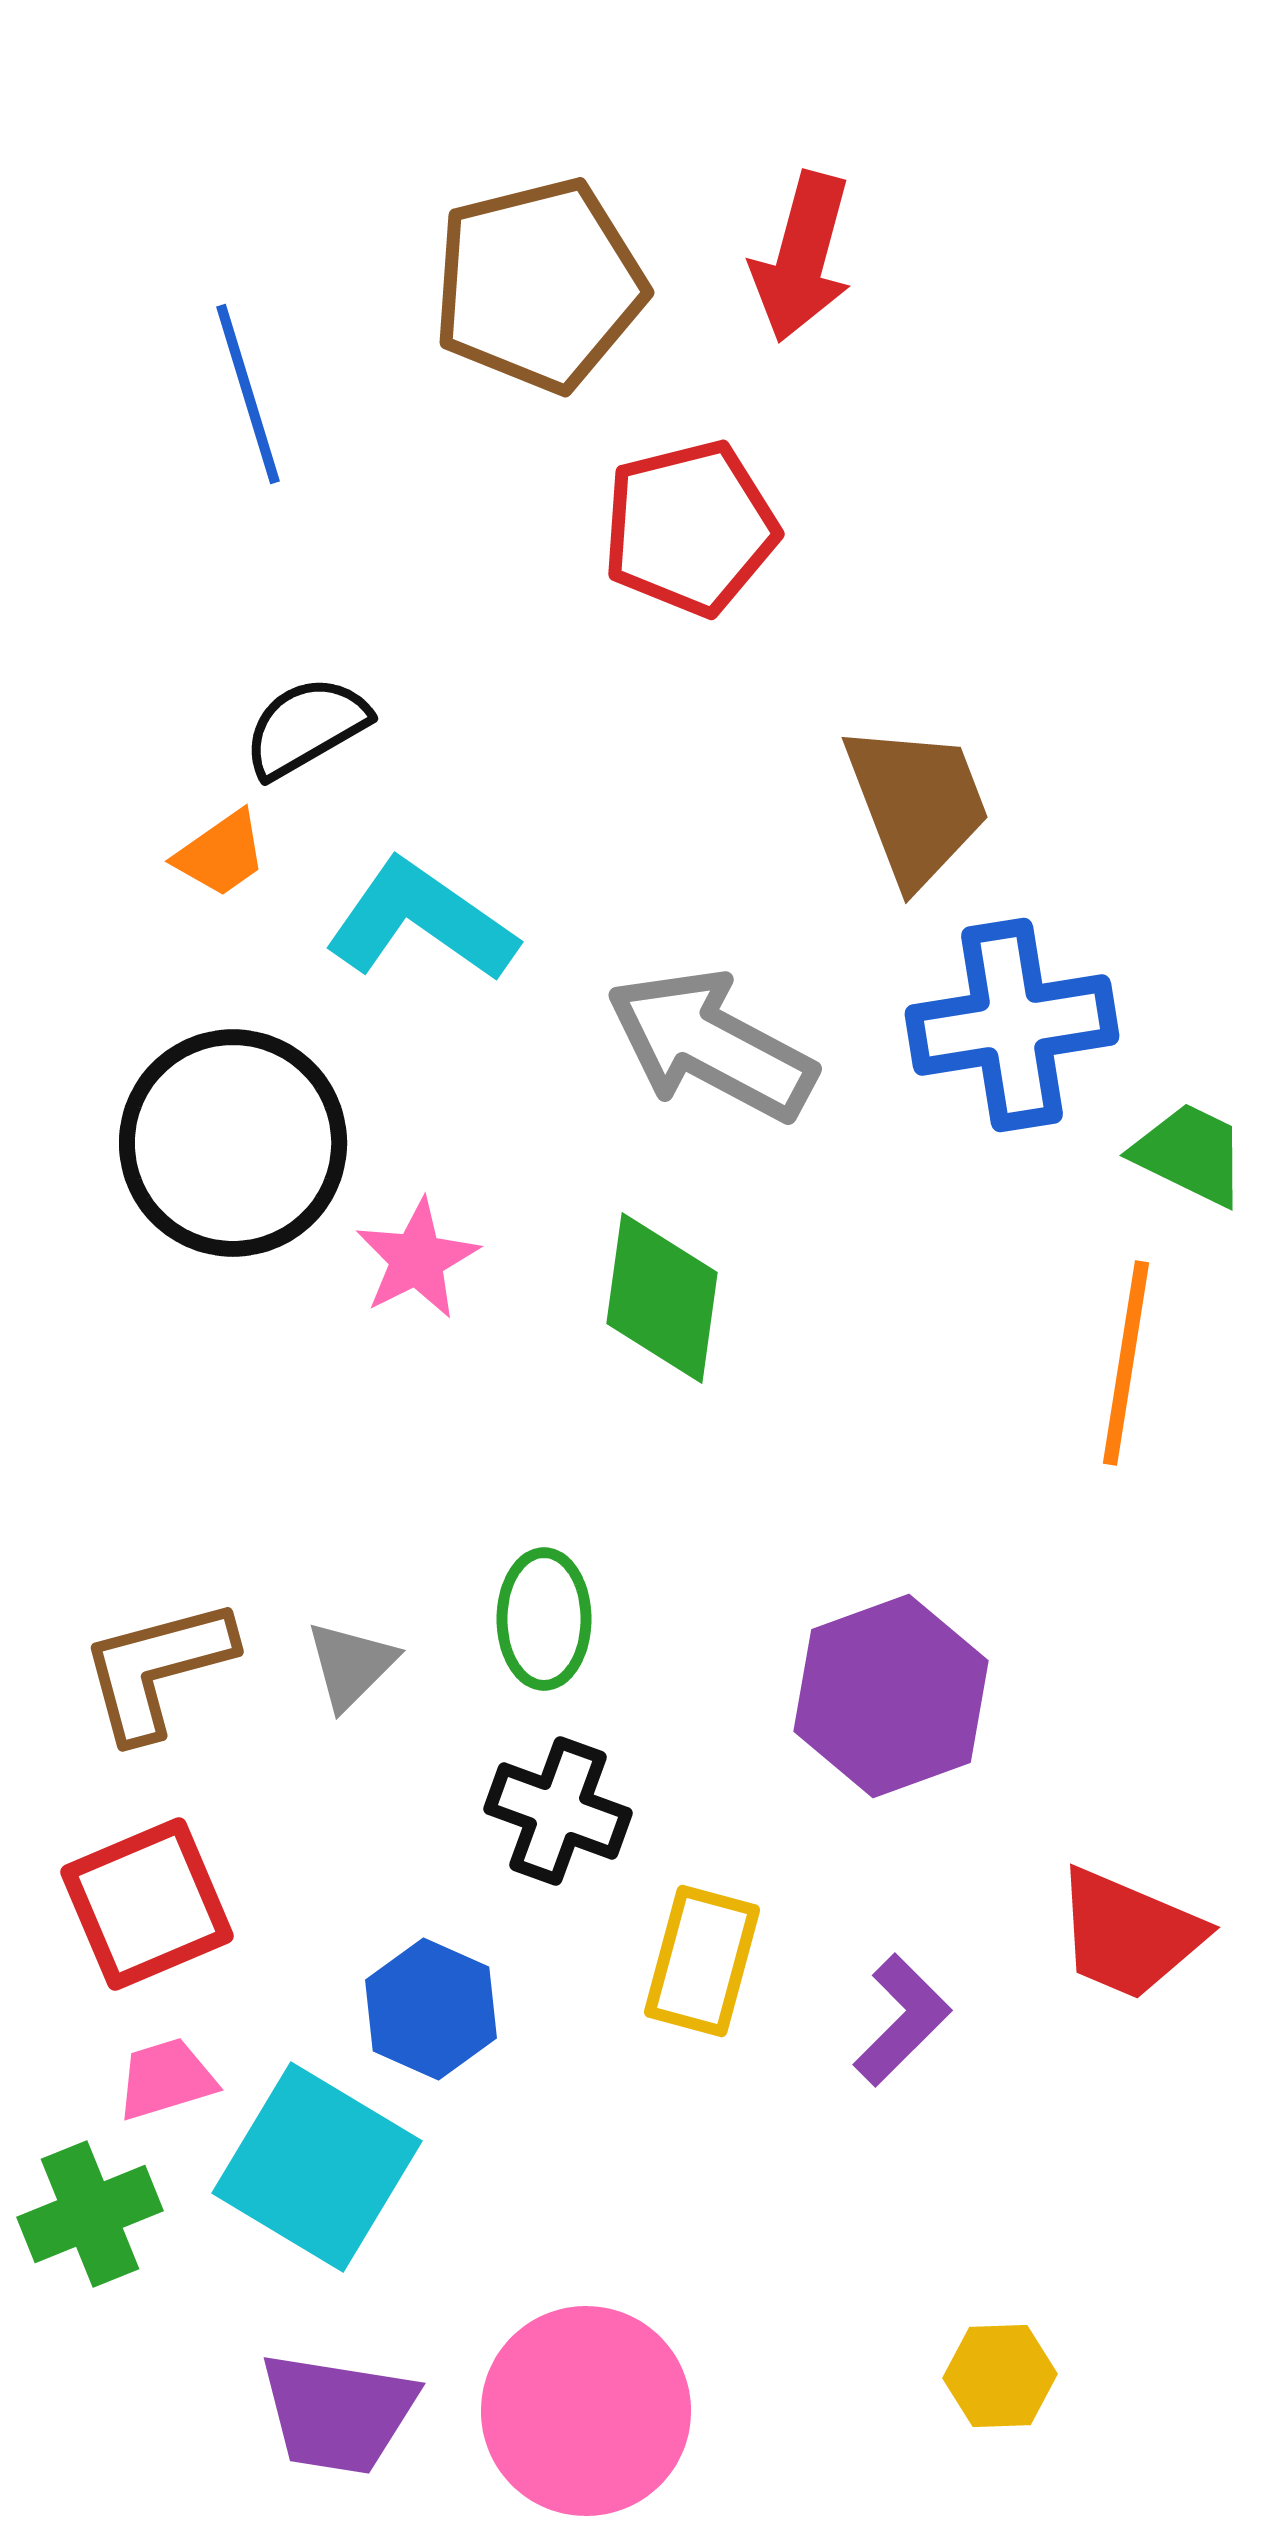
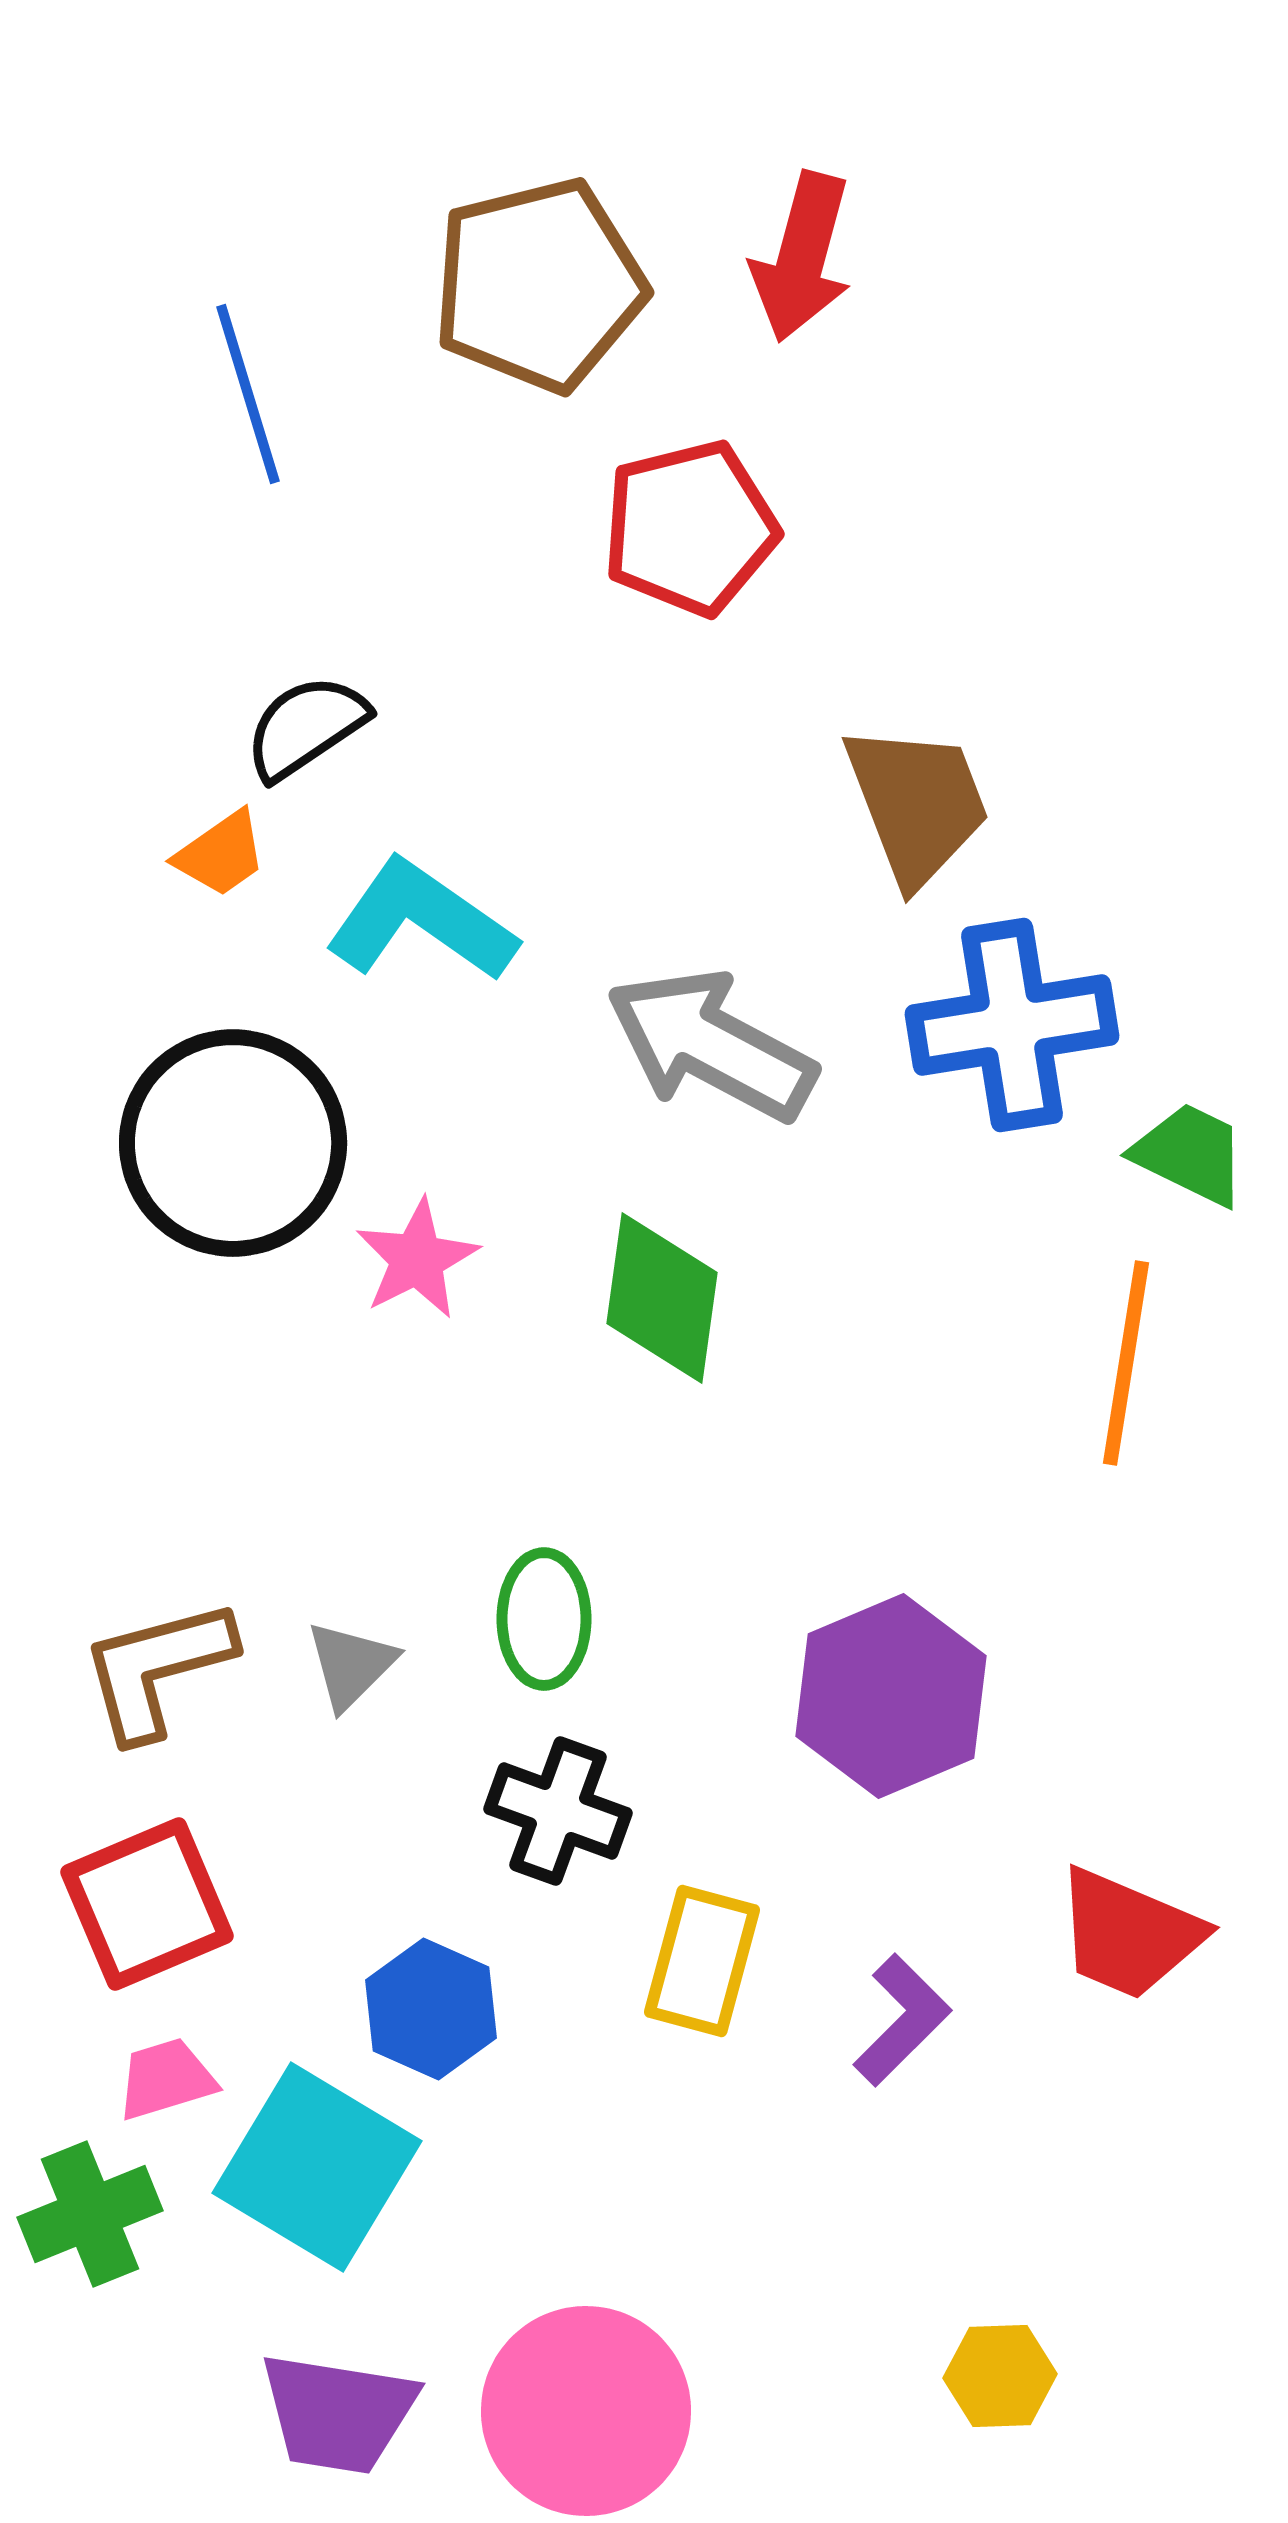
black semicircle: rotated 4 degrees counterclockwise
purple hexagon: rotated 3 degrees counterclockwise
